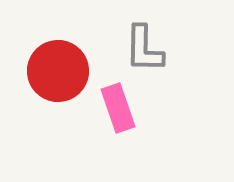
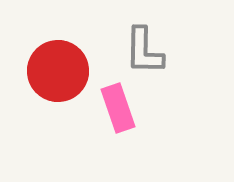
gray L-shape: moved 2 px down
